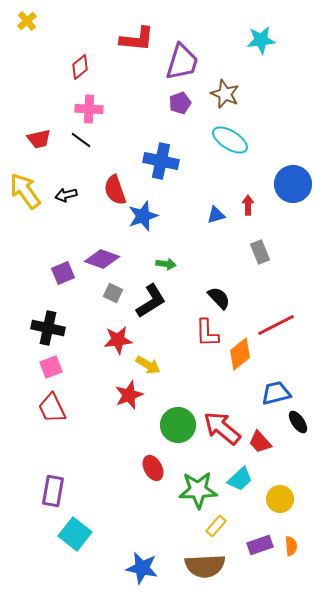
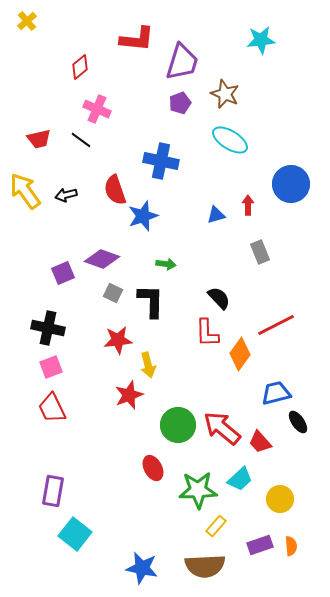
pink cross at (89, 109): moved 8 px right; rotated 20 degrees clockwise
blue circle at (293, 184): moved 2 px left
black L-shape at (151, 301): rotated 57 degrees counterclockwise
orange diamond at (240, 354): rotated 16 degrees counterclockwise
yellow arrow at (148, 365): rotated 45 degrees clockwise
